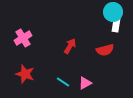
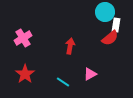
cyan circle: moved 8 px left
red arrow: rotated 21 degrees counterclockwise
red semicircle: moved 5 px right, 12 px up; rotated 24 degrees counterclockwise
red star: rotated 18 degrees clockwise
pink triangle: moved 5 px right, 9 px up
